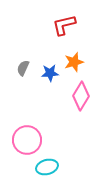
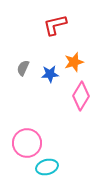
red L-shape: moved 9 px left
blue star: moved 1 px down
pink circle: moved 3 px down
